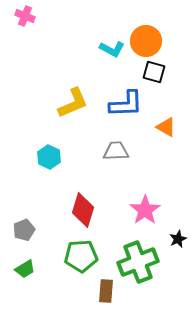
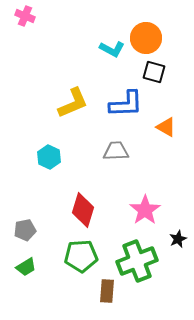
orange circle: moved 3 px up
gray pentagon: moved 1 px right; rotated 10 degrees clockwise
green cross: moved 1 px left, 1 px up
green trapezoid: moved 1 px right, 2 px up
brown rectangle: moved 1 px right
